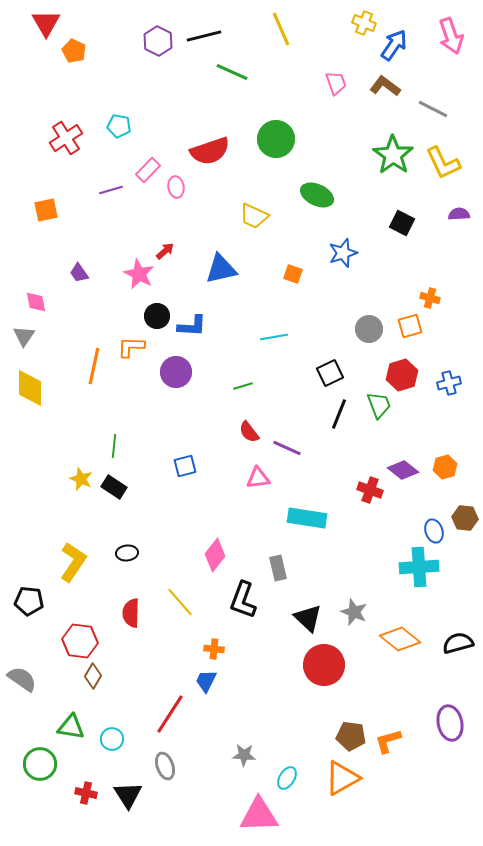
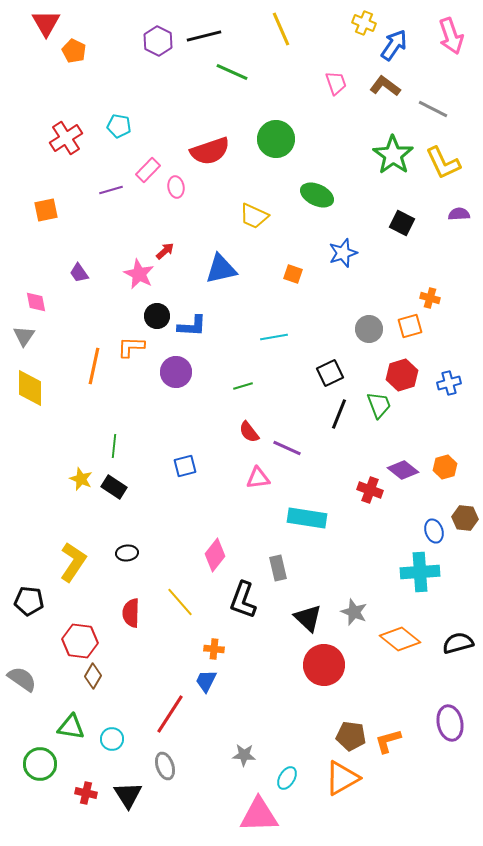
cyan cross at (419, 567): moved 1 px right, 5 px down
